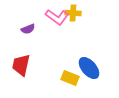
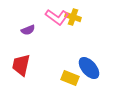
yellow cross: moved 4 px down; rotated 14 degrees clockwise
purple semicircle: moved 1 px down
